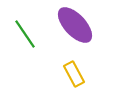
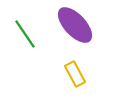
yellow rectangle: moved 1 px right
